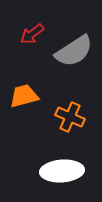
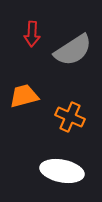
red arrow: rotated 50 degrees counterclockwise
gray semicircle: moved 1 px left, 1 px up
white ellipse: rotated 15 degrees clockwise
